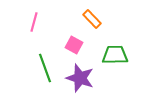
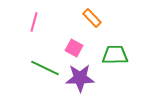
orange rectangle: moved 1 px up
pink square: moved 3 px down
green line: rotated 44 degrees counterclockwise
purple star: rotated 20 degrees counterclockwise
